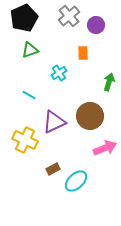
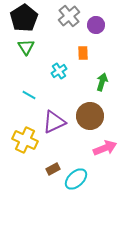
black pentagon: rotated 8 degrees counterclockwise
green triangle: moved 4 px left, 3 px up; rotated 42 degrees counterclockwise
cyan cross: moved 2 px up
green arrow: moved 7 px left
cyan ellipse: moved 2 px up
